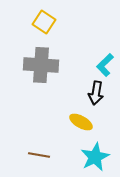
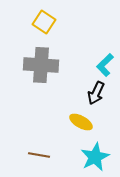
black arrow: rotated 15 degrees clockwise
